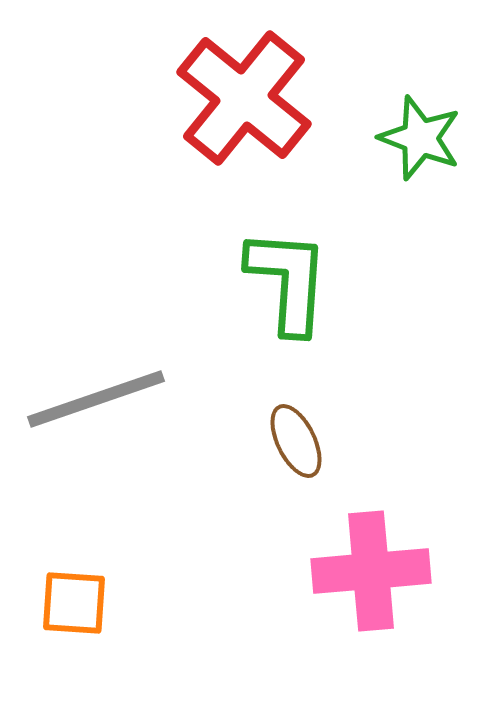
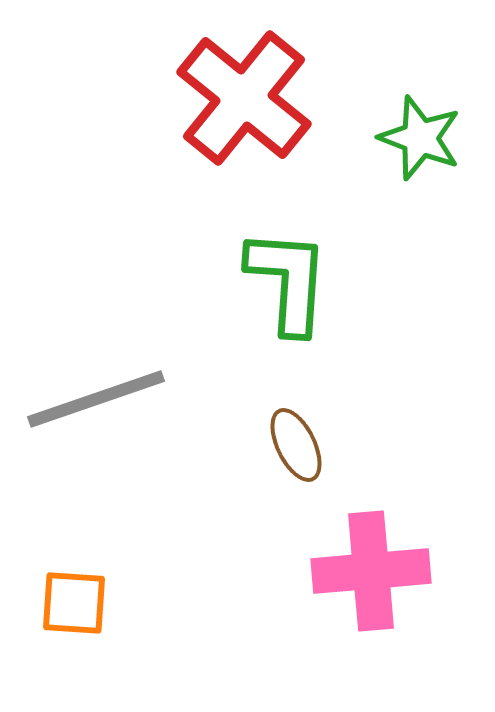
brown ellipse: moved 4 px down
